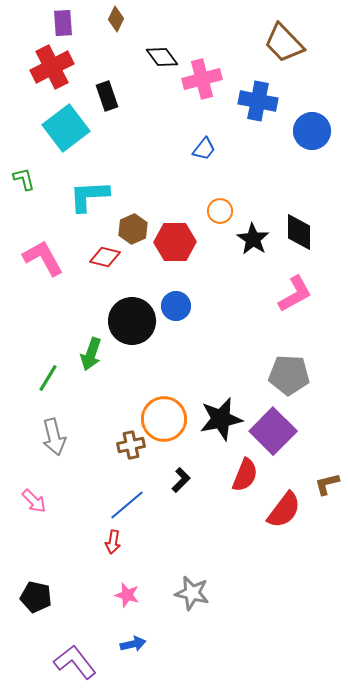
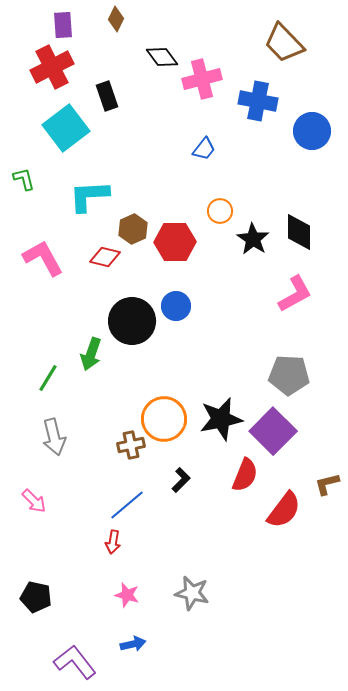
purple rectangle at (63, 23): moved 2 px down
